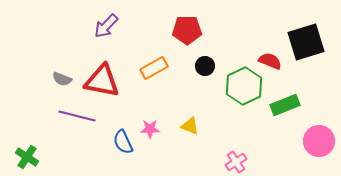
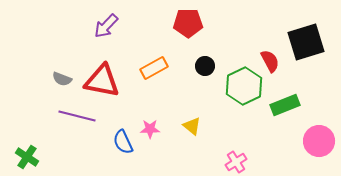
red pentagon: moved 1 px right, 7 px up
red semicircle: rotated 40 degrees clockwise
yellow triangle: moved 2 px right; rotated 18 degrees clockwise
